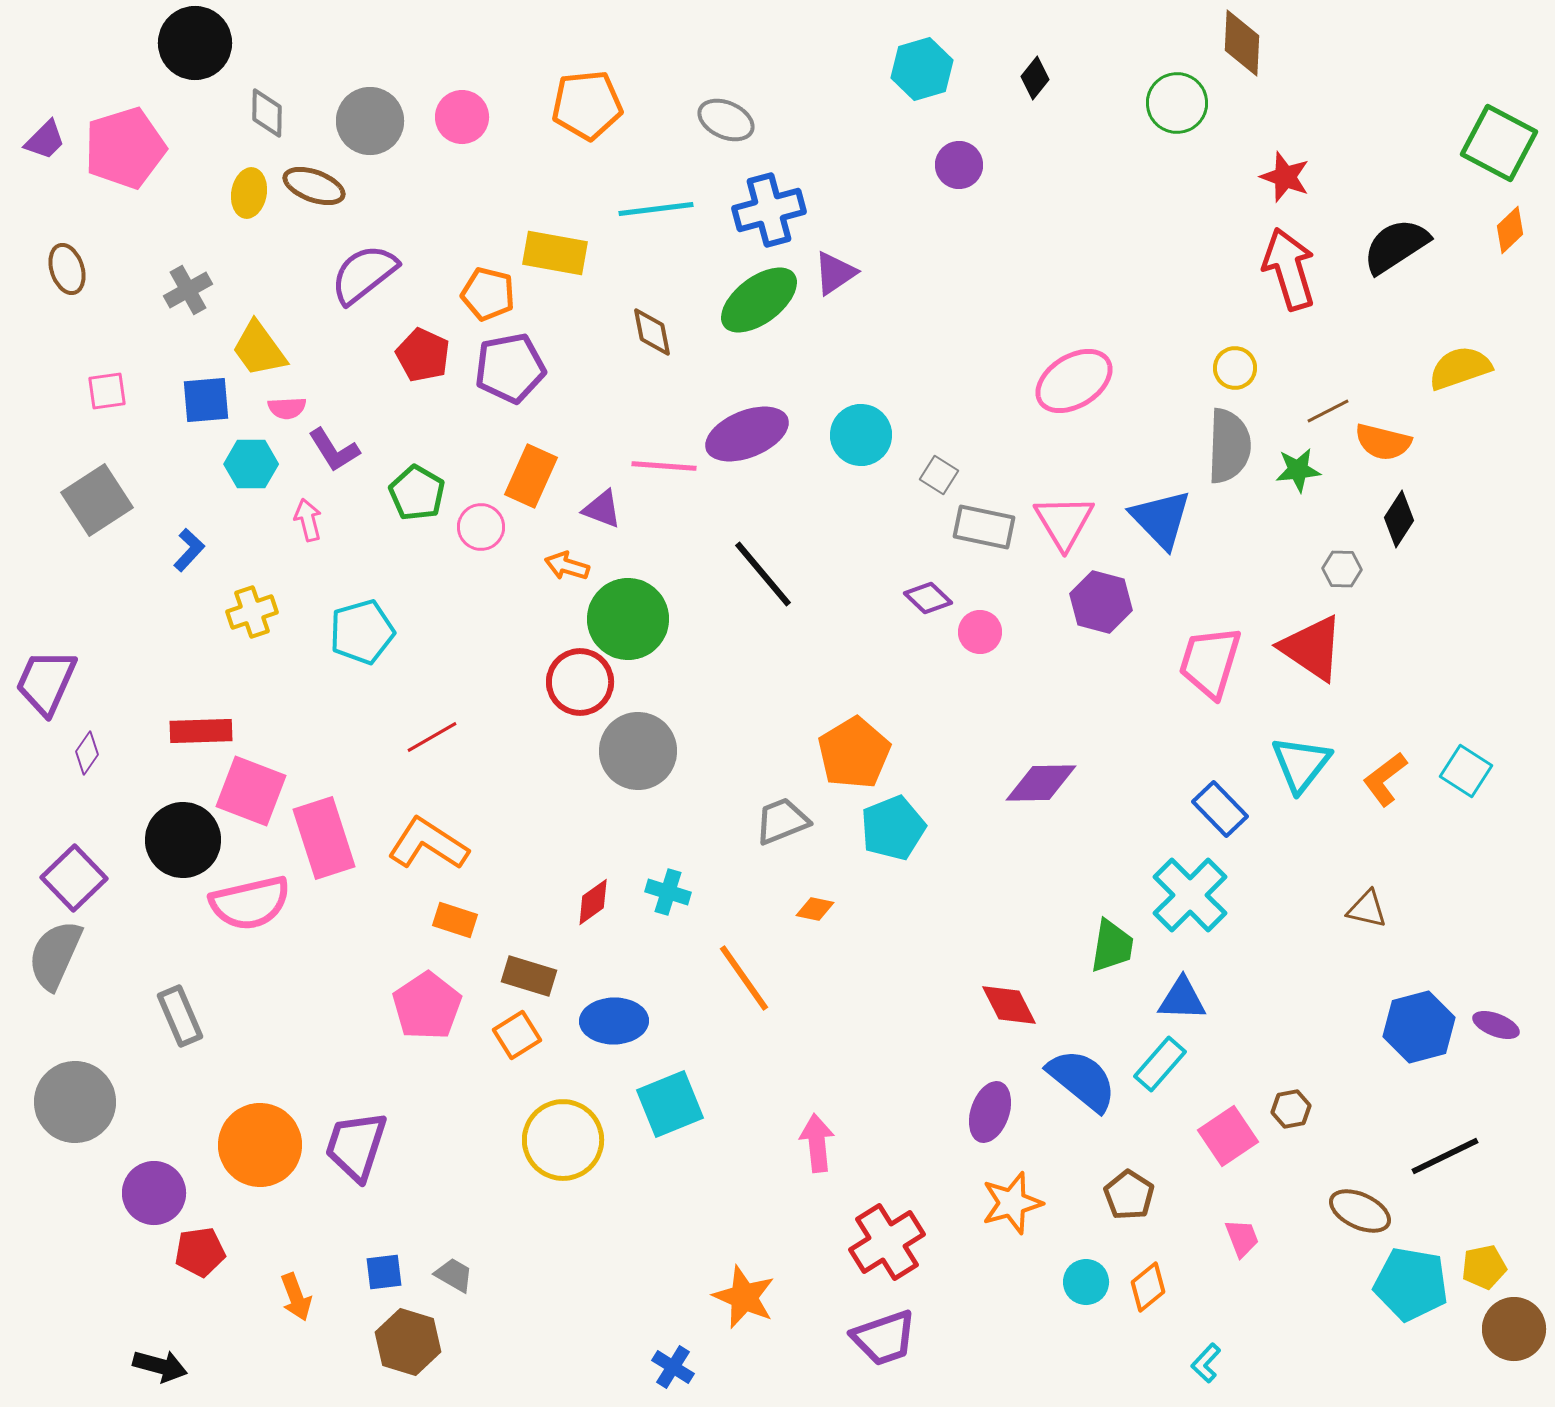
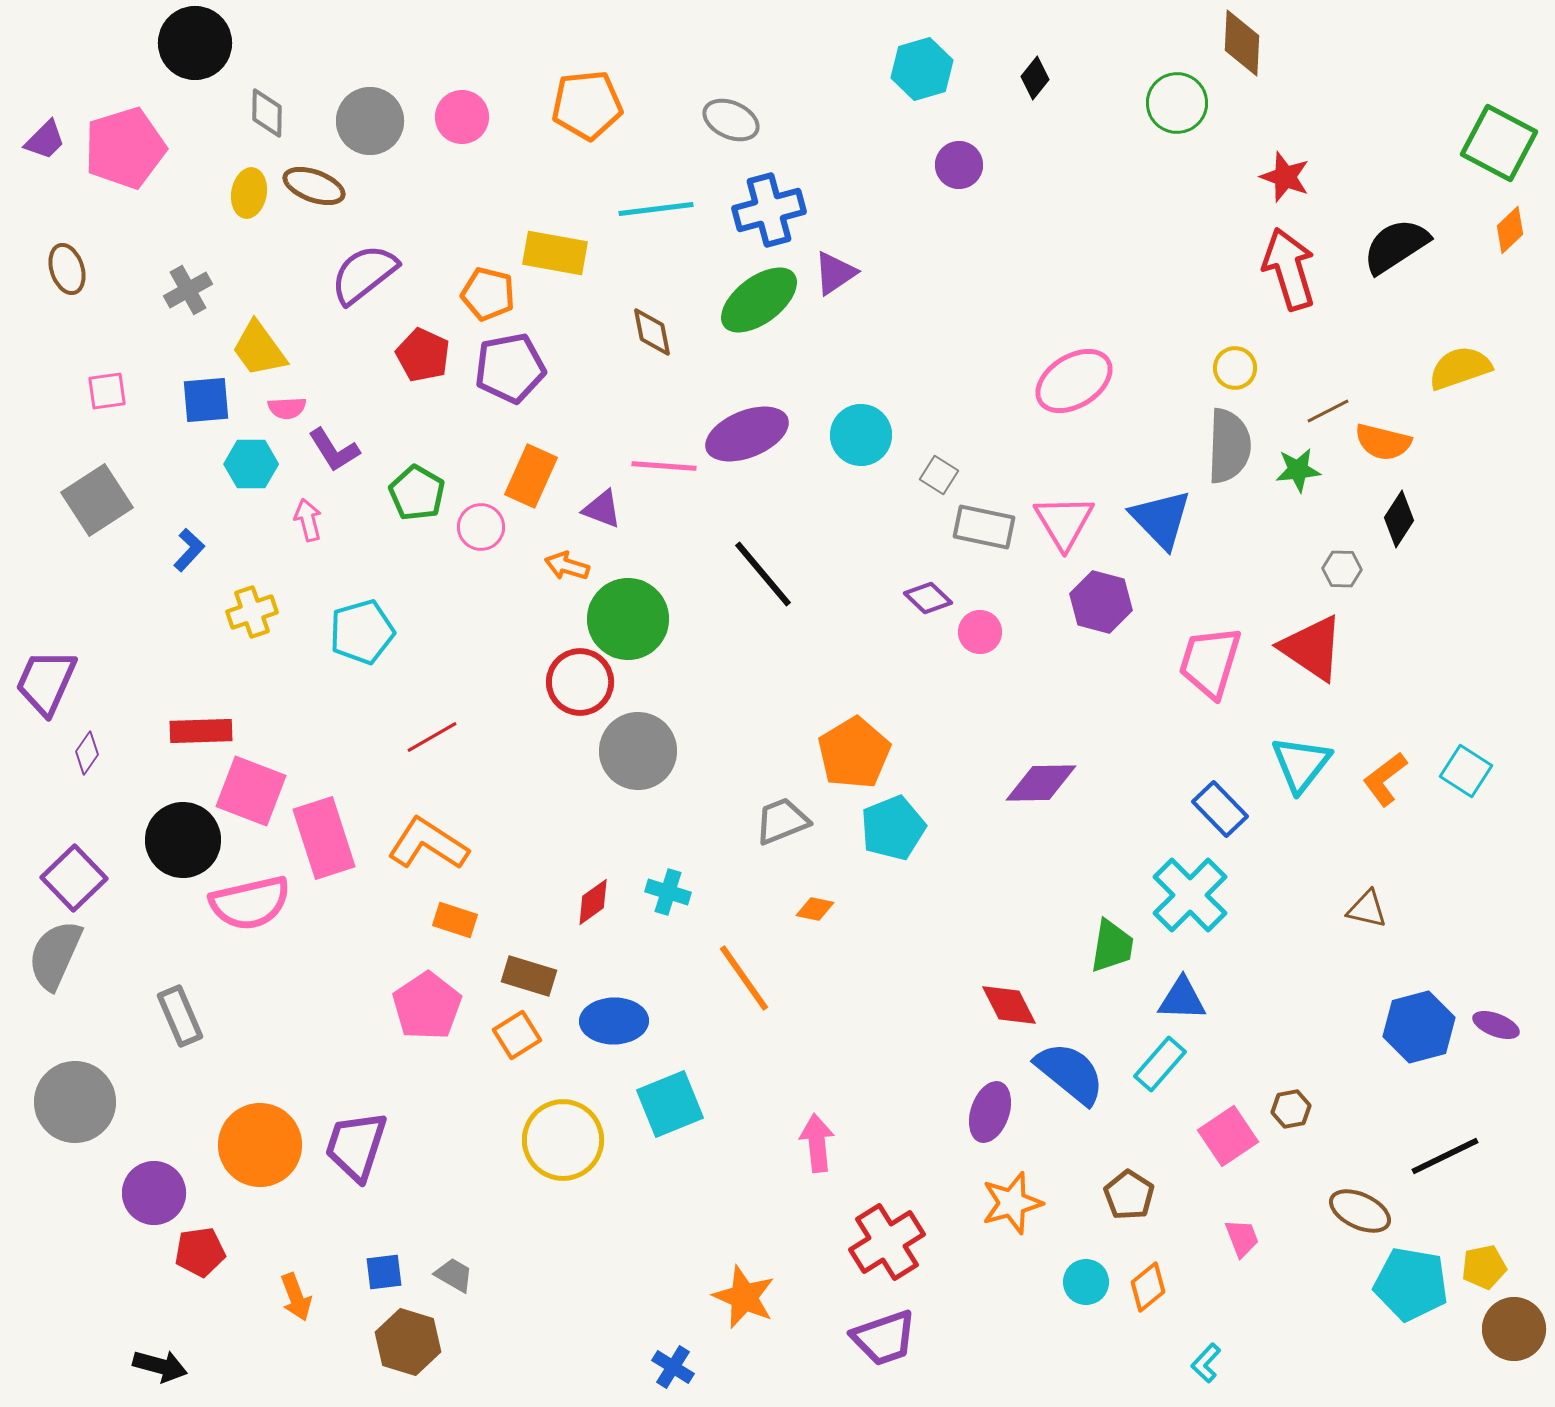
gray ellipse at (726, 120): moved 5 px right
blue semicircle at (1082, 1080): moved 12 px left, 7 px up
